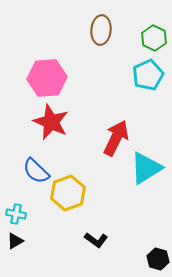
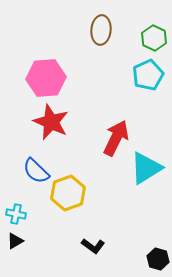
pink hexagon: moved 1 px left
black L-shape: moved 3 px left, 6 px down
